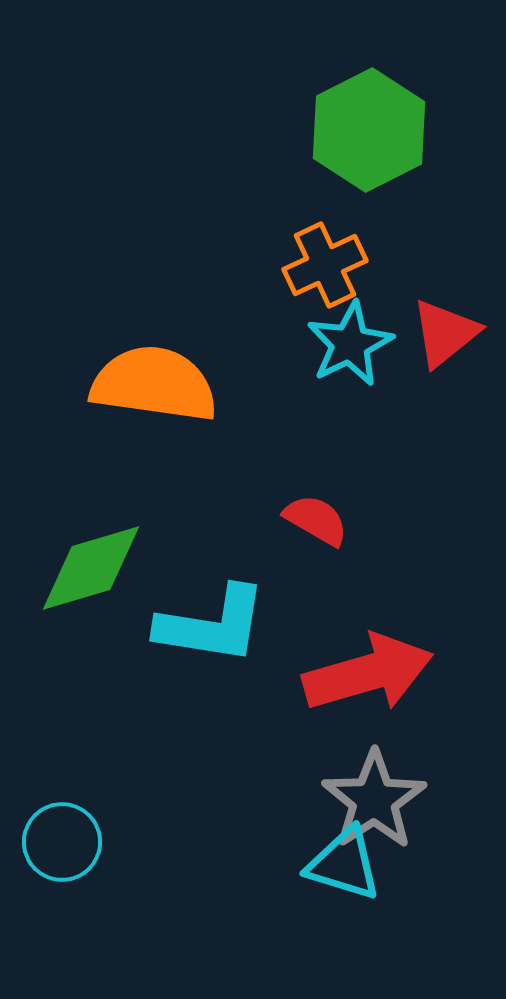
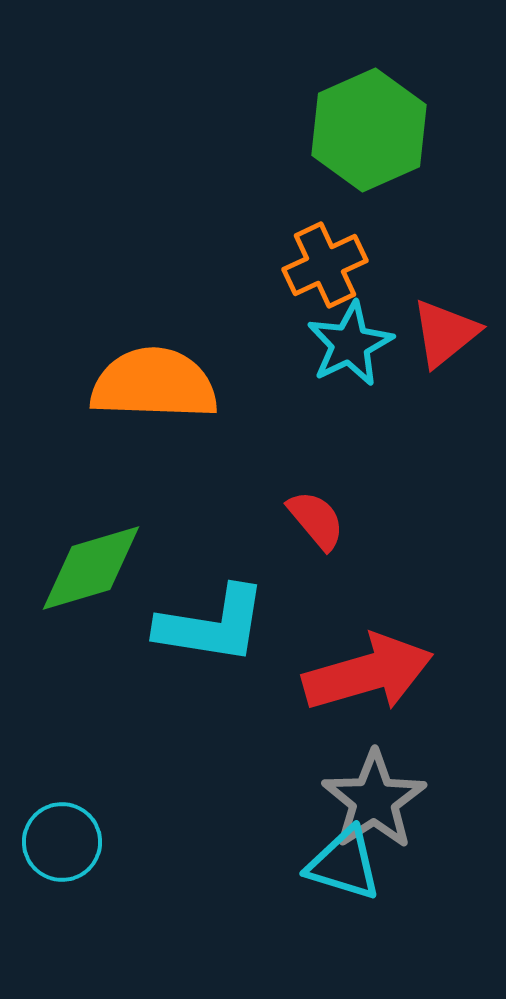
green hexagon: rotated 3 degrees clockwise
orange semicircle: rotated 6 degrees counterclockwise
red semicircle: rotated 20 degrees clockwise
